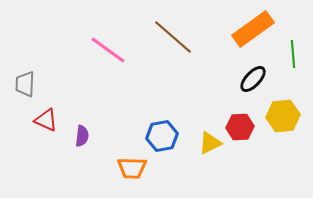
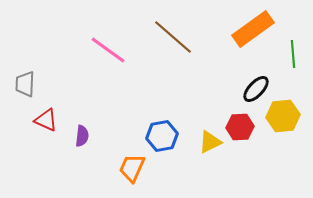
black ellipse: moved 3 px right, 10 px down
yellow triangle: moved 1 px up
orange trapezoid: rotated 112 degrees clockwise
